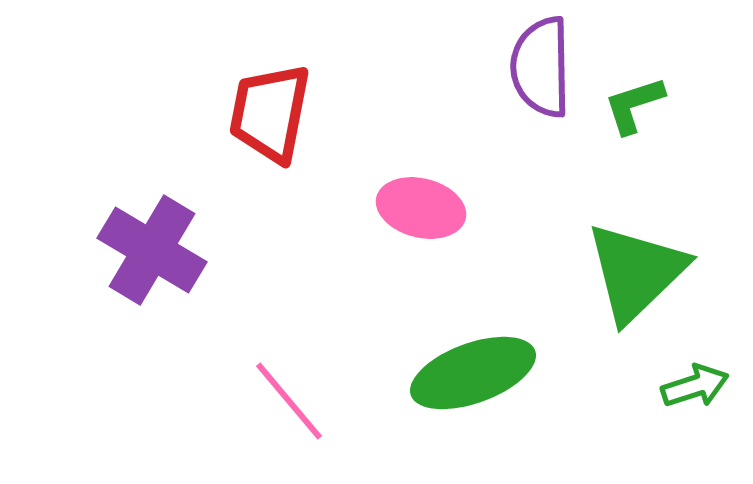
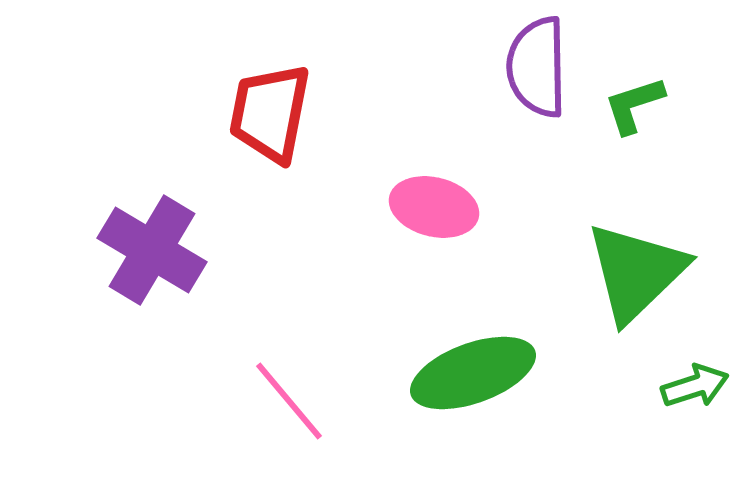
purple semicircle: moved 4 px left
pink ellipse: moved 13 px right, 1 px up
